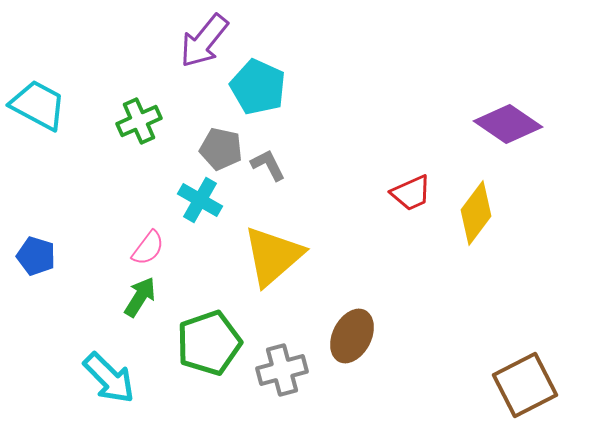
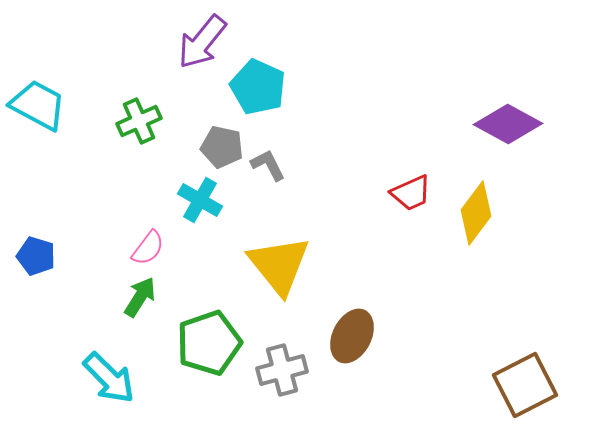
purple arrow: moved 2 px left, 1 px down
purple diamond: rotated 6 degrees counterclockwise
gray pentagon: moved 1 px right, 2 px up
yellow triangle: moved 6 px right, 9 px down; rotated 28 degrees counterclockwise
